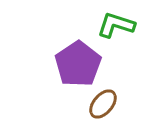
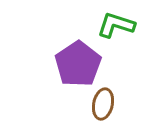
brown ellipse: rotated 28 degrees counterclockwise
